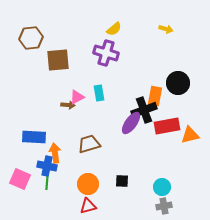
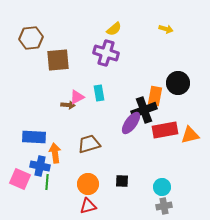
red rectangle: moved 2 px left, 4 px down
blue cross: moved 7 px left
